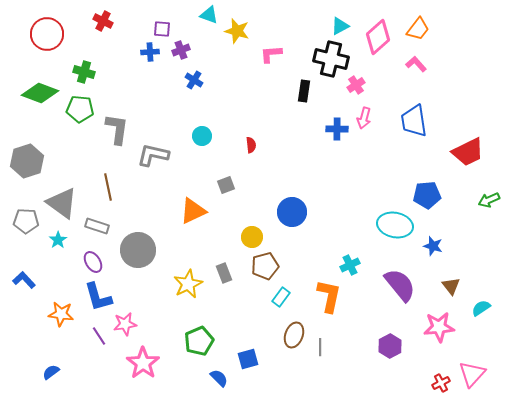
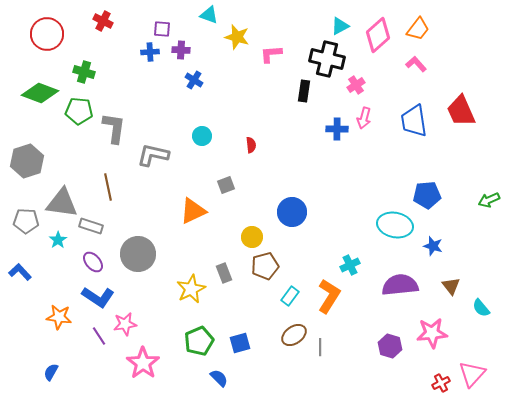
yellow star at (237, 31): moved 6 px down
pink diamond at (378, 37): moved 2 px up
purple cross at (181, 50): rotated 24 degrees clockwise
black cross at (331, 59): moved 4 px left
green pentagon at (80, 109): moved 1 px left, 2 px down
gray L-shape at (117, 129): moved 3 px left, 1 px up
red trapezoid at (468, 152): moved 7 px left, 41 px up; rotated 92 degrees clockwise
gray triangle at (62, 203): rotated 28 degrees counterclockwise
gray rectangle at (97, 226): moved 6 px left
gray circle at (138, 250): moved 4 px down
purple ellipse at (93, 262): rotated 10 degrees counterclockwise
blue L-shape at (24, 280): moved 4 px left, 8 px up
yellow star at (188, 284): moved 3 px right, 5 px down
purple semicircle at (400, 285): rotated 57 degrees counterclockwise
orange L-shape at (329, 296): rotated 20 degrees clockwise
blue L-shape at (98, 297): rotated 40 degrees counterclockwise
cyan rectangle at (281, 297): moved 9 px right, 1 px up
cyan semicircle at (481, 308): rotated 96 degrees counterclockwise
orange star at (61, 314): moved 2 px left, 3 px down
pink star at (439, 327): moved 7 px left, 6 px down
brown ellipse at (294, 335): rotated 35 degrees clockwise
purple hexagon at (390, 346): rotated 15 degrees counterclockwise
blue square at (248, 359): moved 8 px left, 16 px up
blue semicircle at (51, 372): rotated 24 degrees counterclockwise
